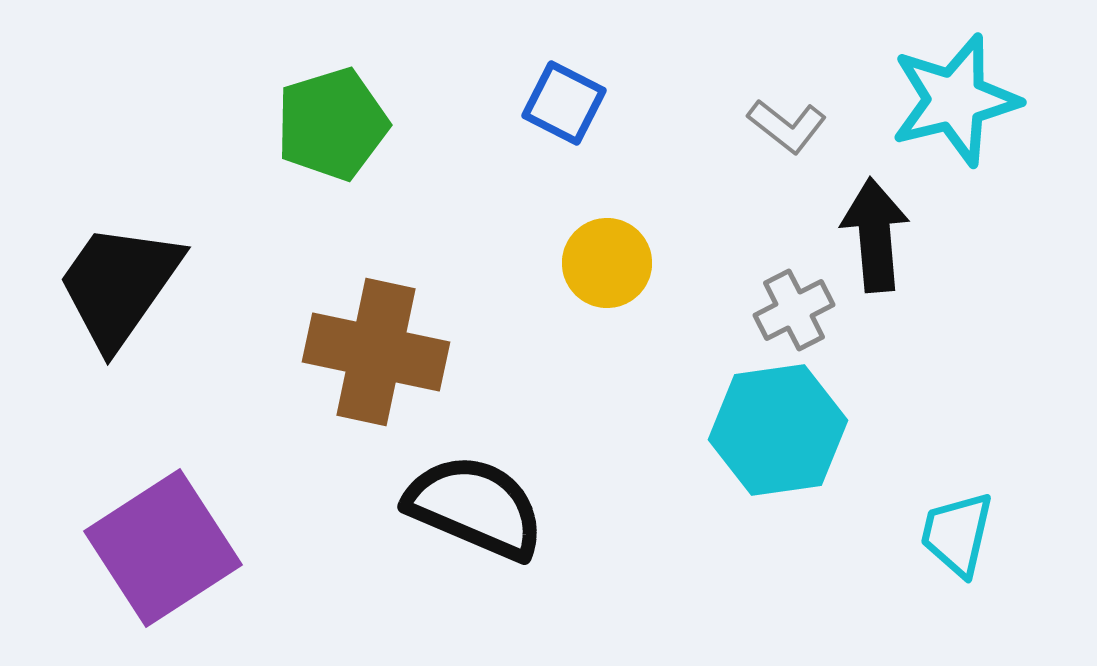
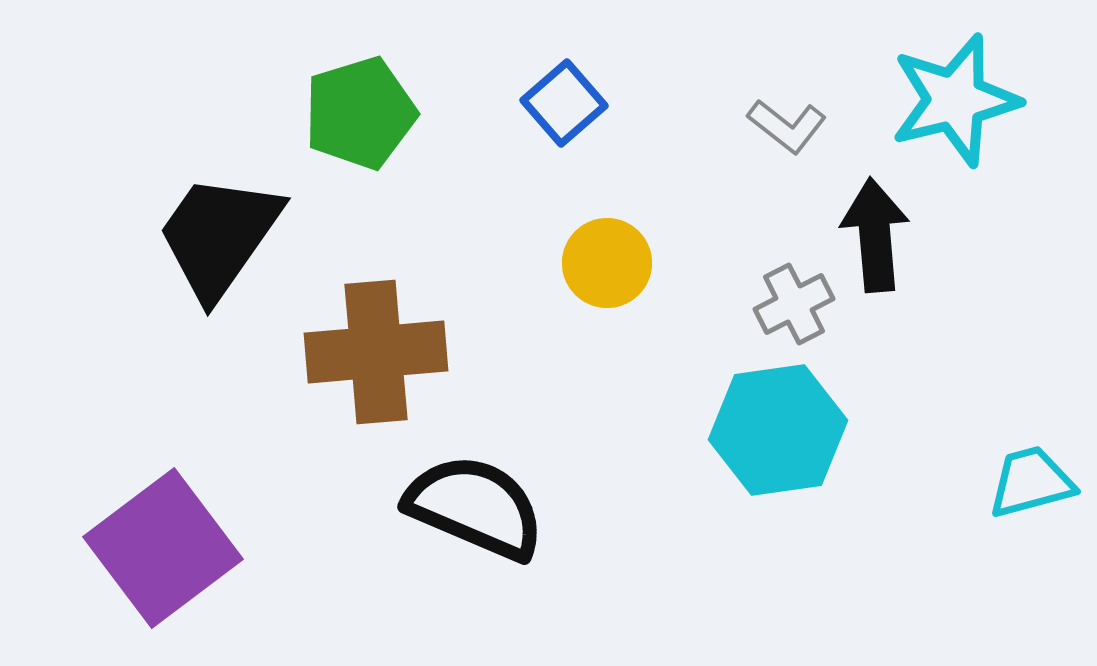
blue square: rotated 22 degrees clockwise
green pentagon: moved 28 px right, 11 px up
black trapezoid: moved 100 px right, 49 px up
gray cross: moved 6 px up
brown cross: rotated 17 degrees counterclockwise
cyan trapezoid: moved 74 px right, 52 px up; rotated 62 degrees clockwise
purple square: rotated 4 degrees counterclockwise
